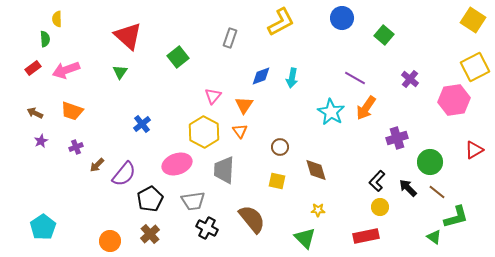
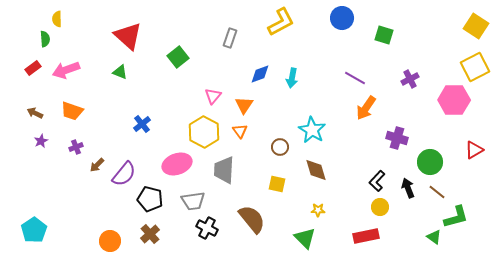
yellow square at (473, 20): moved 3 px right, 6 px down
green square at (384, 35): rotated 24 degrees counterclockwise
green triangle at (120, 72): rotated 42 degrees counterclockwise
blue diamond at (261, 76): moved 1 px left, 2 px up
purple cross at (410, 79): rotated 24 degrees clockwise
pink hexagon at (454, 100): rotated 8 degrees clockwise
cyan star at (331, 112): moved 19 px left, 18 px down
purple cross at (397, 138): rotated 35 degrees clockwise
yellow square at (277, 181): moved 3 px down
black arrow at (408, 188): rotated 24 degrees clockwise
black pentagon at (150, 199): rotated 30 degrees counterclockwise
cyan pentagon at (43, 227): moved 9 px left, 3 px down
